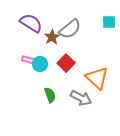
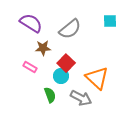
cyan square: moved 1 px right, 1 px up
brown star: moved 9 px left, 11 px down; rotated 28 degrees clockwise
pink rectangle: moved 1 px right, 7 px down; rotated 16 degrees clockwise
cyan circle: moved 21 px right, 12 px down
